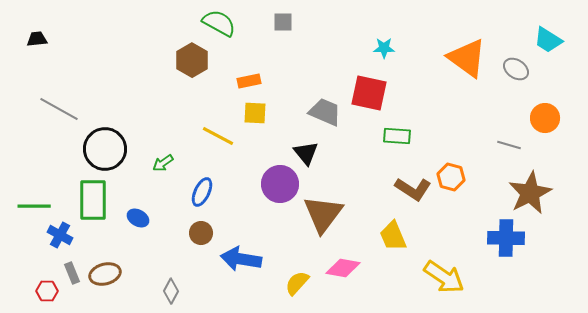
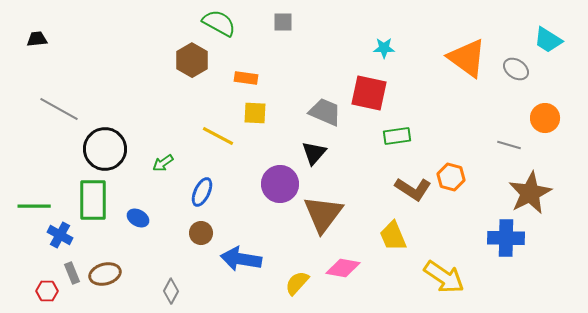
orange rectangle at (249, 81): moved 3 px left, 3 px up; rotated 20 degrees clockwise
green rectangle at (397, 136): rotated 12 degrees counterclockwise
black triangle at (306, 153): moved 8 px right; rotated 20 degrees clockwise
